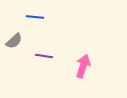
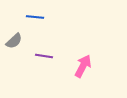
pink arrow: rotated 10 degrees clockwise
